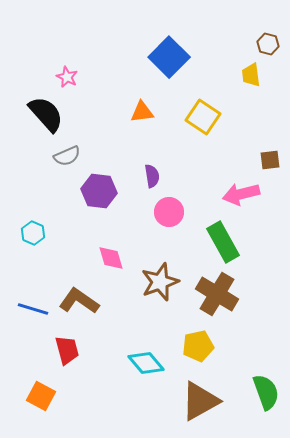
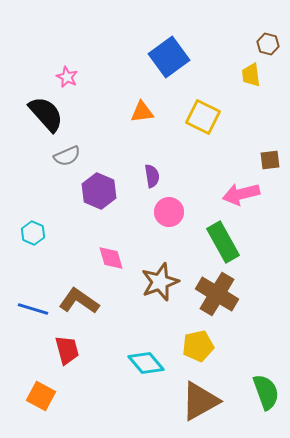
blue square: rotated 9 degrees clockwise
yellow square: rotated 8 degrees counterclockwise
purple hexagon: rotated 16 degrees clockwise
